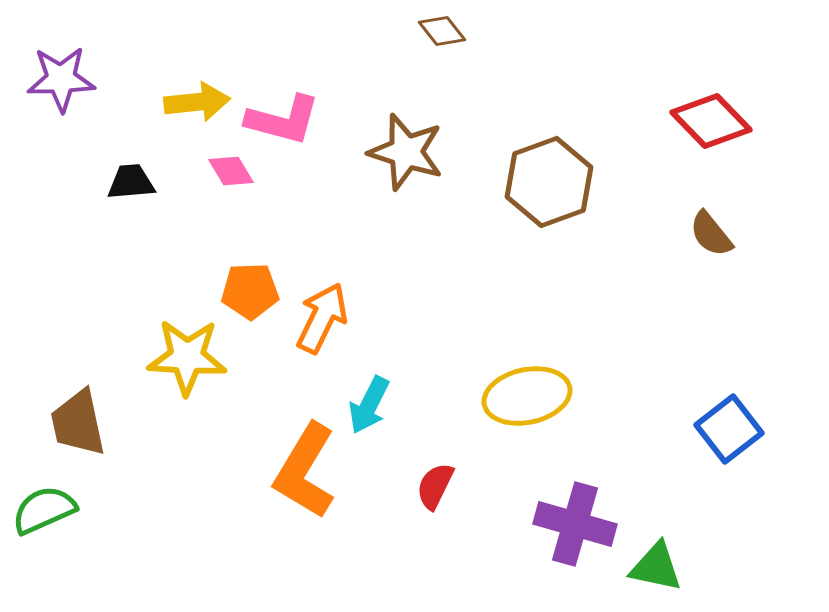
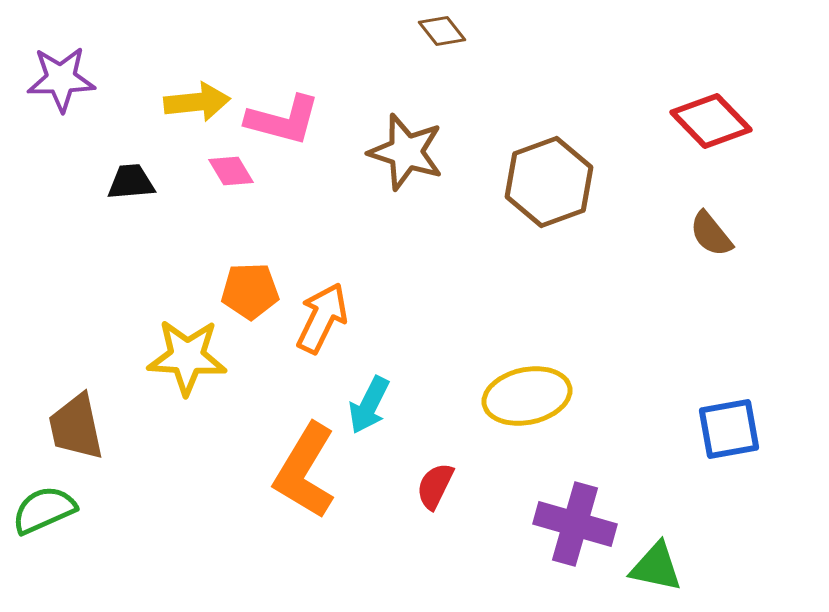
brown trapezoid: moved 2 px left, 4 px down
blue square: rotated 28 degrees clockwise
